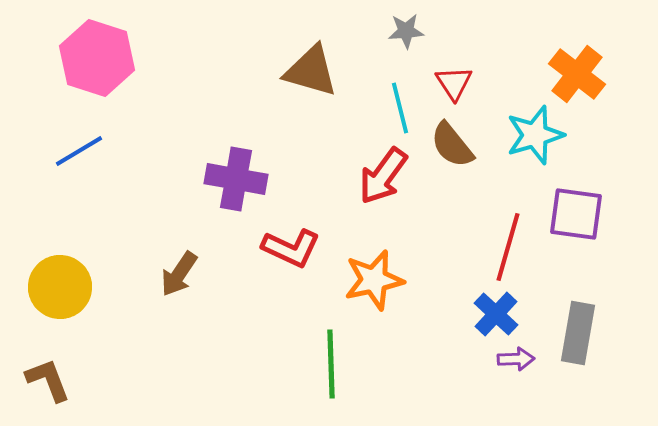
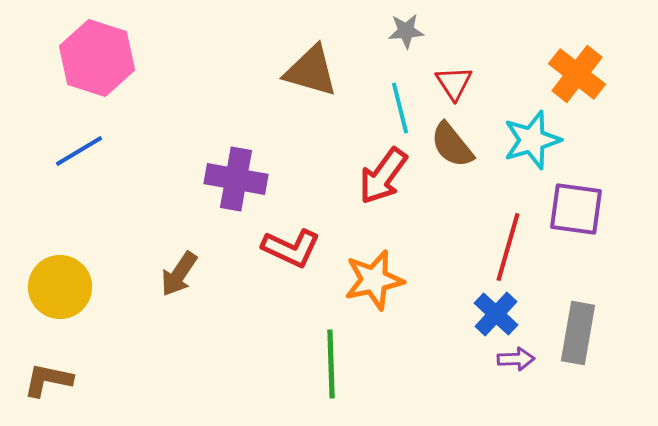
cyan star: moved 3 px left, 5 px down
purple square: moved 5 px up
brown L-shape: rotated 57 degrees counterclockwise
